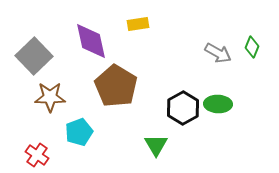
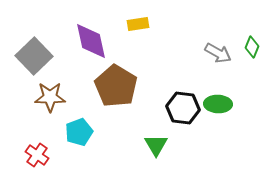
black hexagon: rotated 24 degrees counterclockwise
